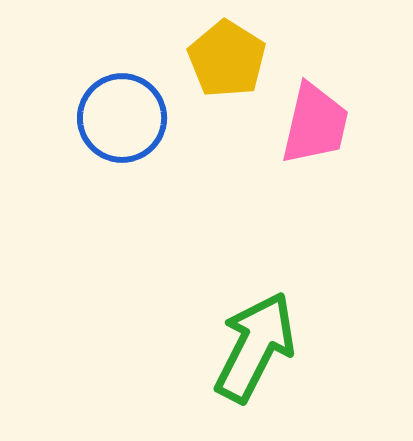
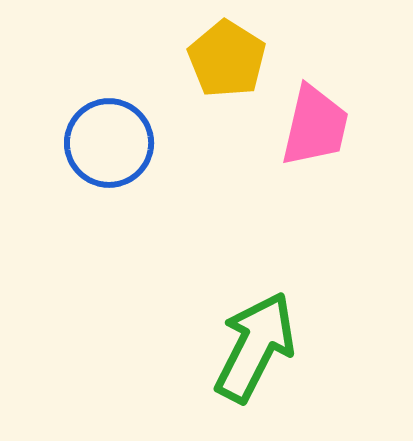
blue circle: moved 13 px left, 25 px down
pink trapezoid: moved 2 px down
